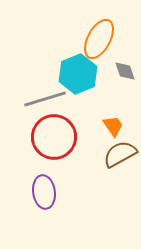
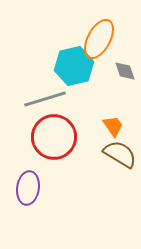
cyan hexagon: moved 4 px left, 8 px up; rotated 9 degrees clockwise
brown semicircle: rotated 60 degrees clockwise
purple ellipse: moved 16 px left, 4 px up; rotated 16 degrees clockwise
